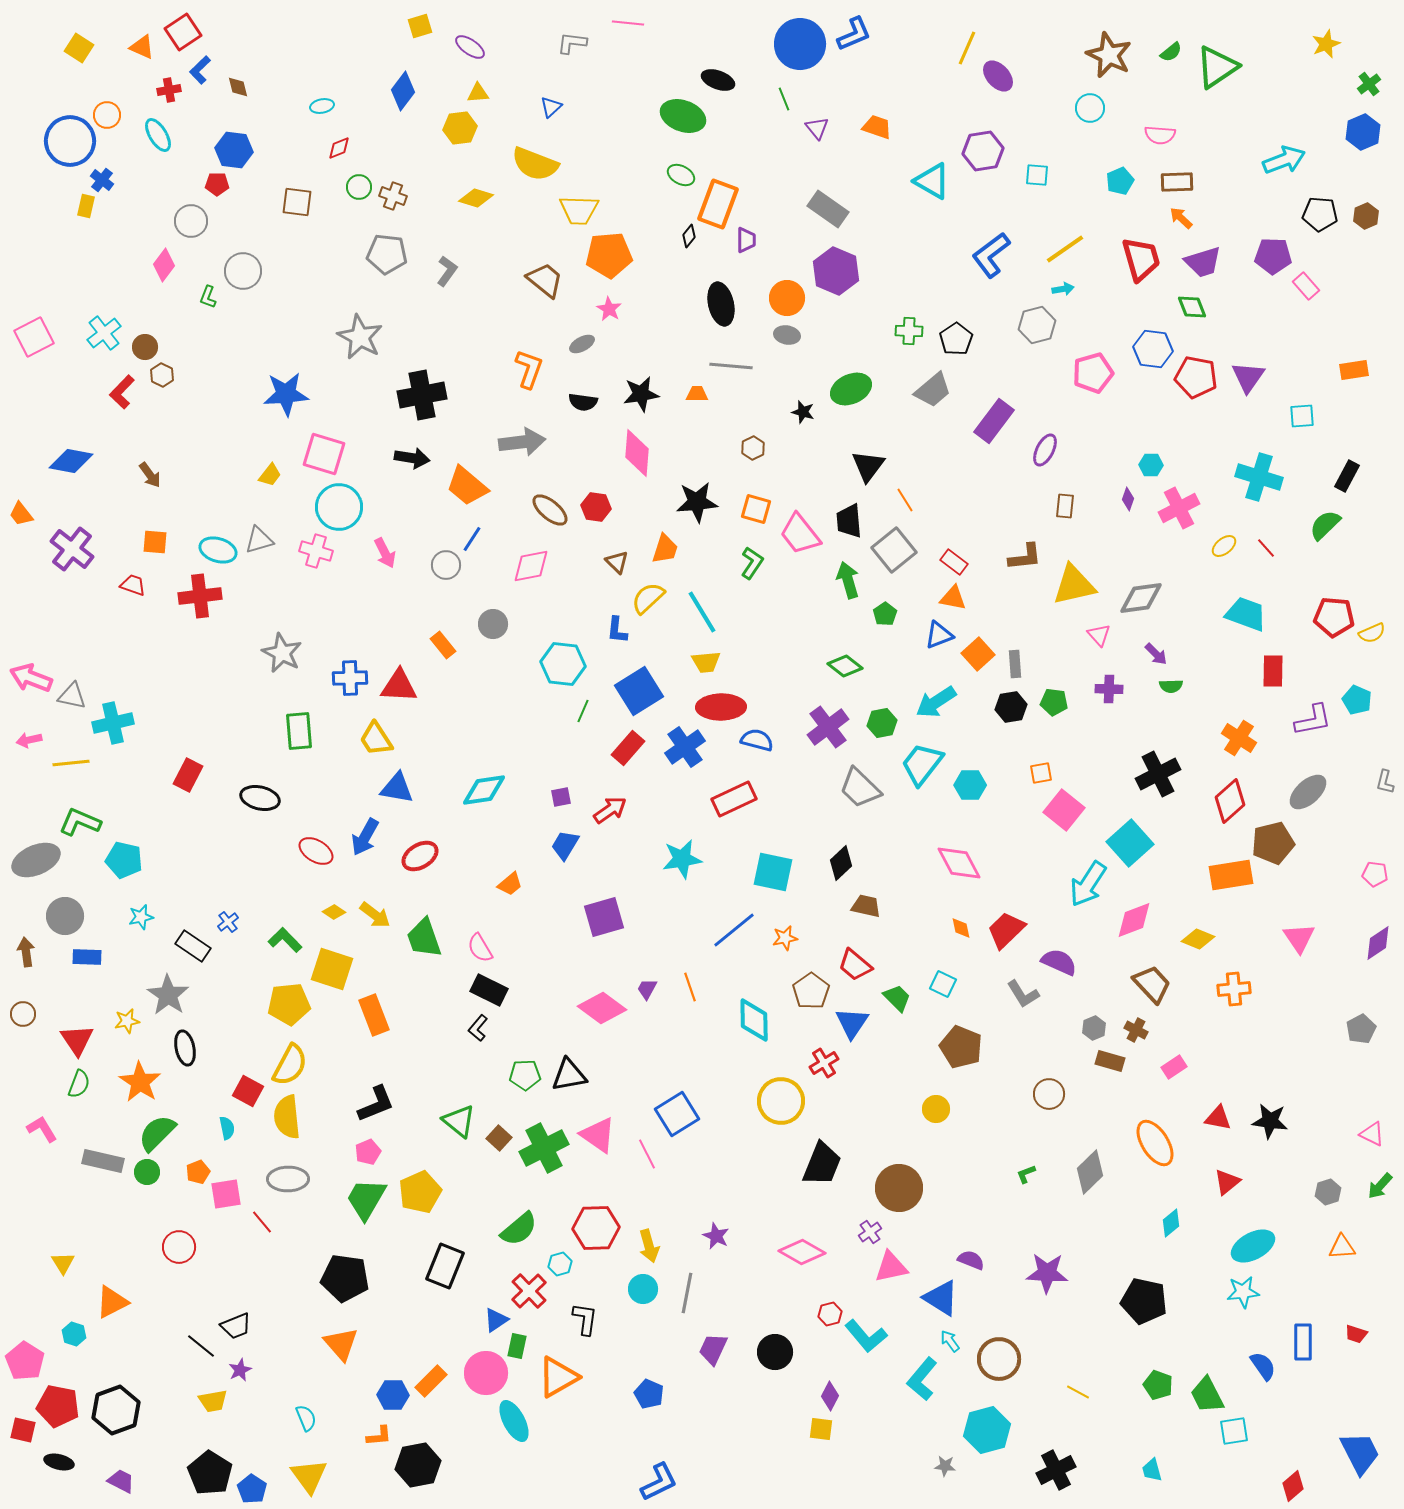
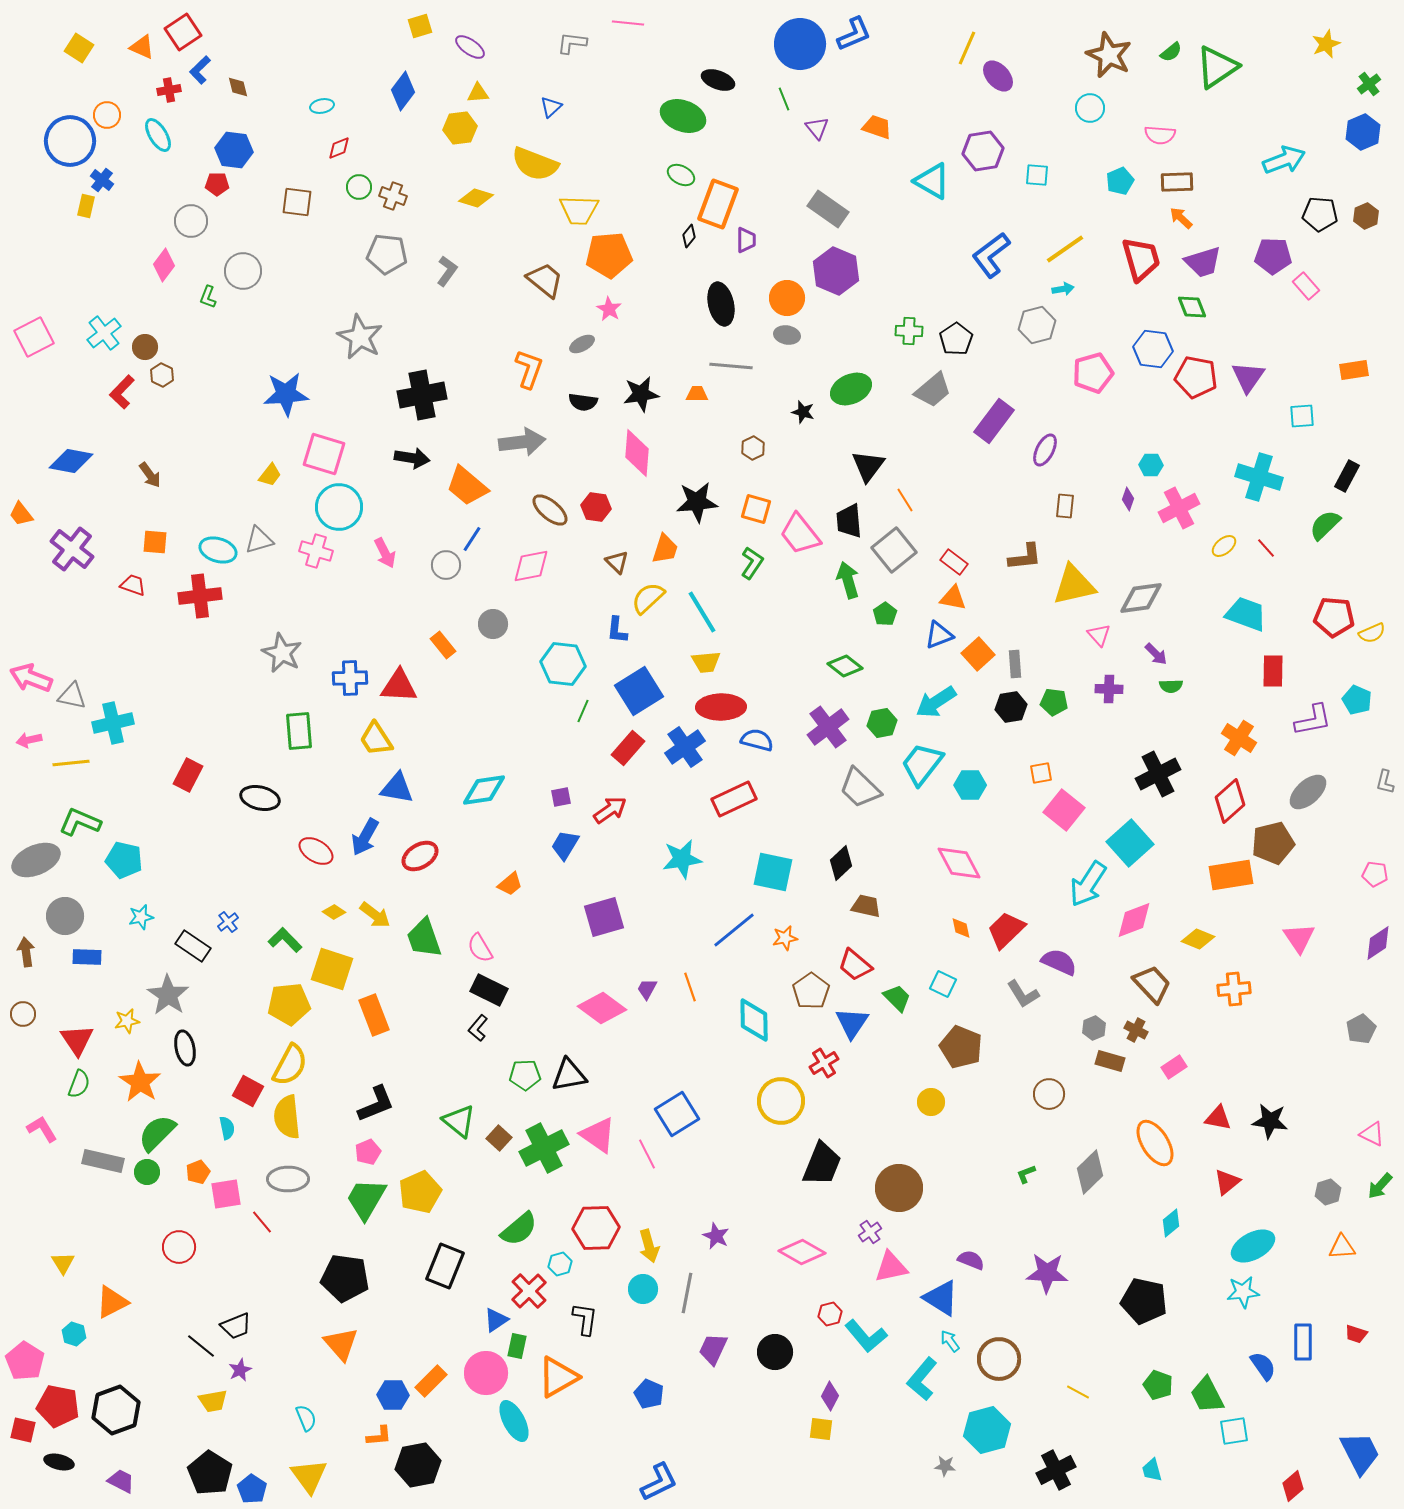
yellow circle at (936, 1109): moved 5 px left, 7 px up
